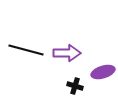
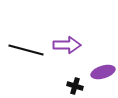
purple arrow: moved 8 px up
